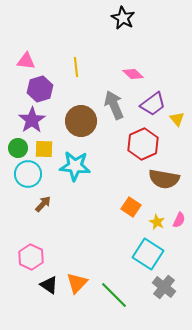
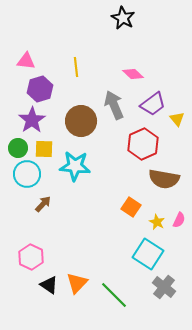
cyan circle: moved 1 px left
